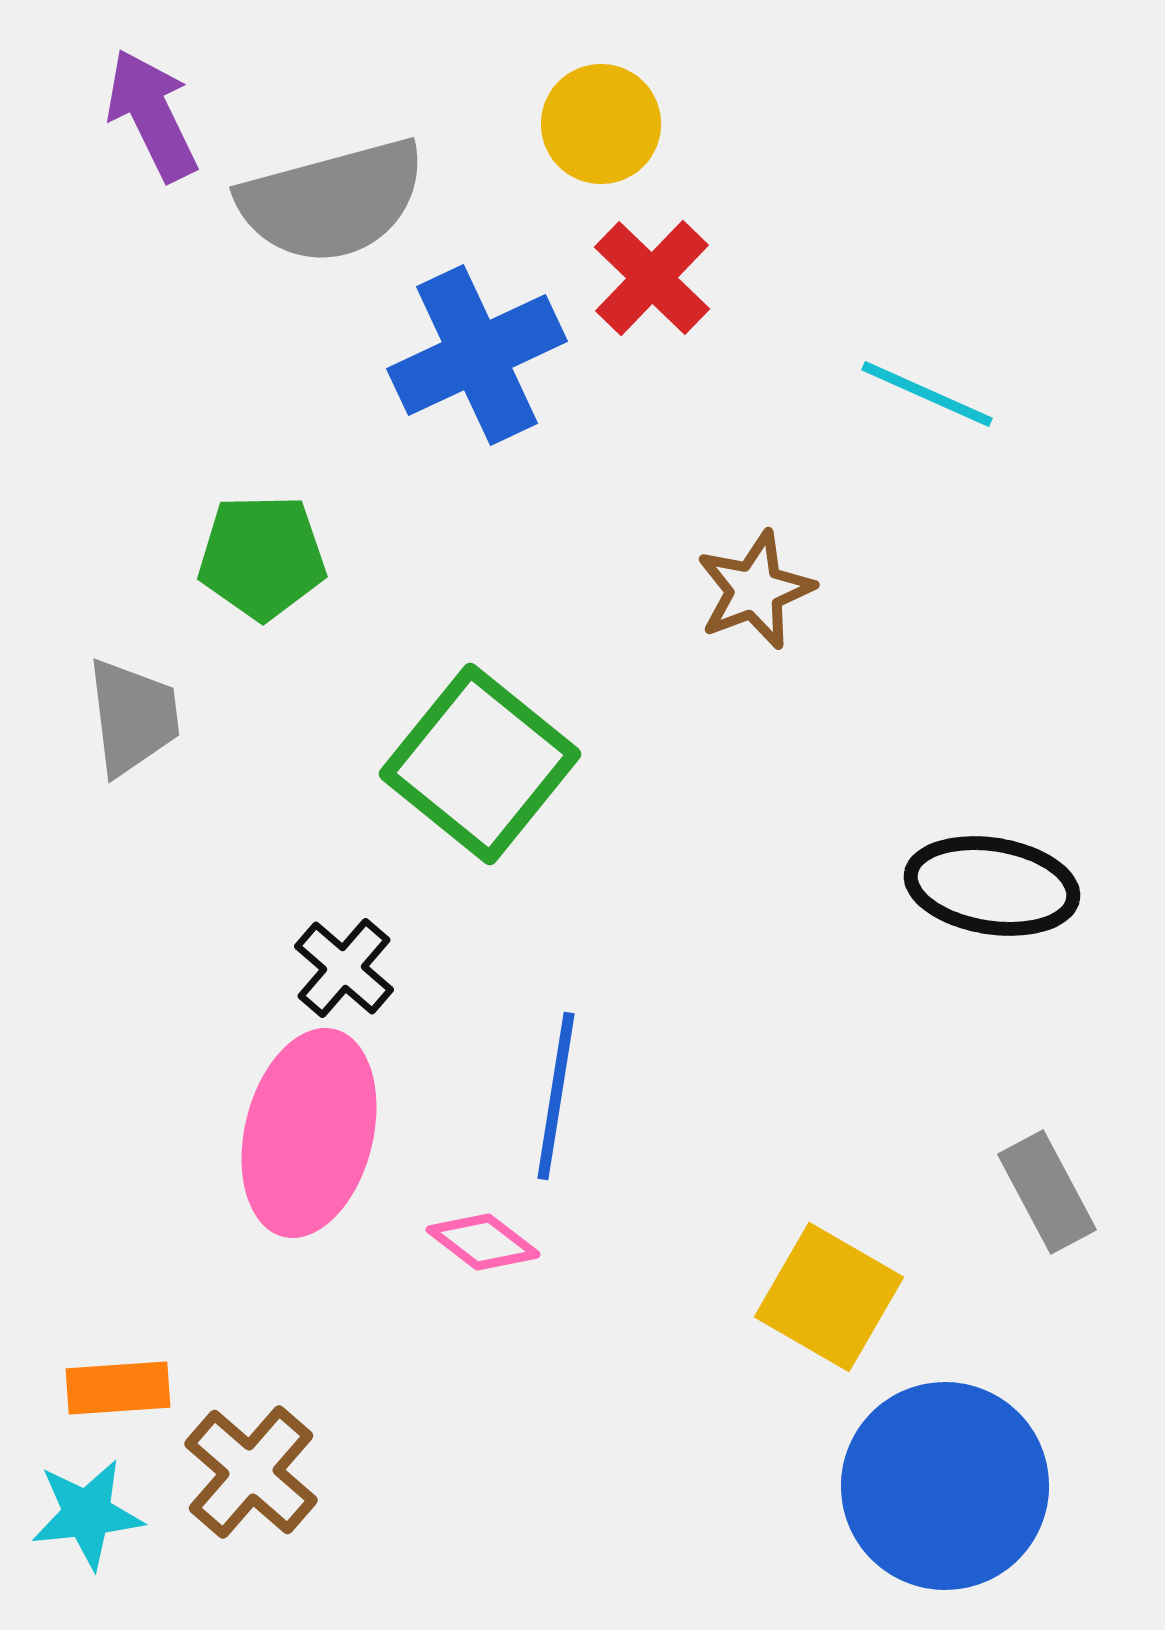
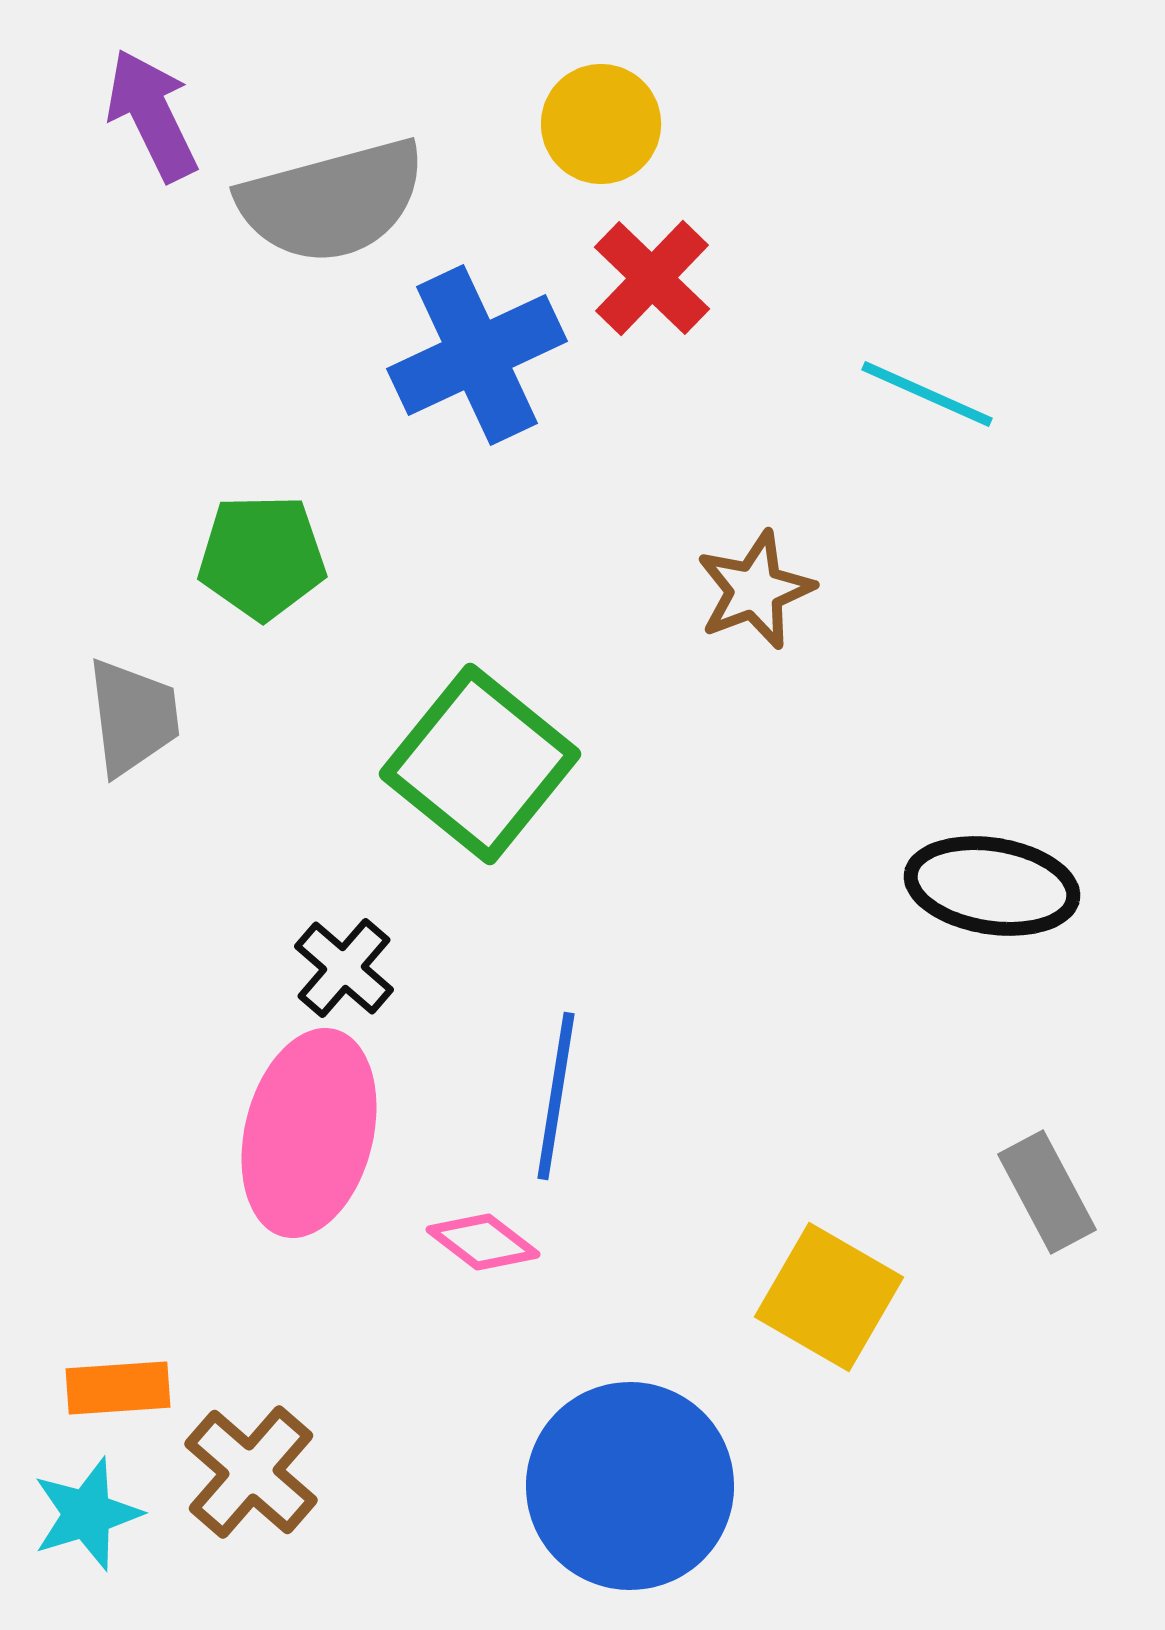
blue circle: moved 315 px left
cyan star: rotated 11 degrees counterclockwise
